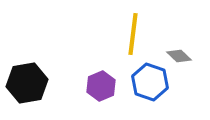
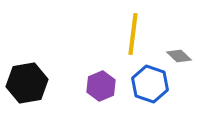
blue hexagon: moved 2 px down
